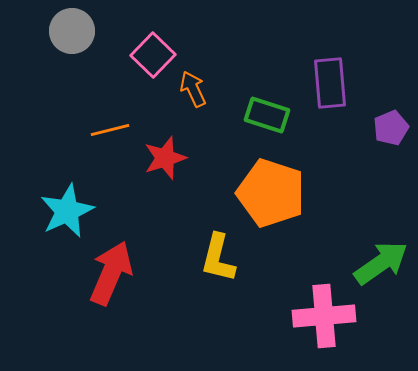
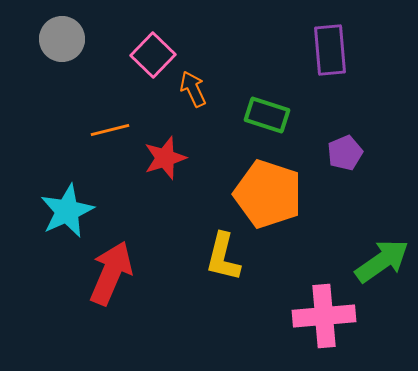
gray circle: moved 10 px left, 8 px down
purple rectangle: moved 33 px up
purple pentagon: moved 46 px left, 25 px down
orange pentagon: moved 3 px left, 1 px down
yellow L-shape: moved 5 px right, 1 px up
green arrow: moved 1 px right, 2 px up
